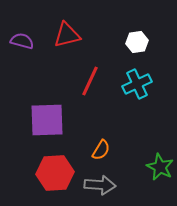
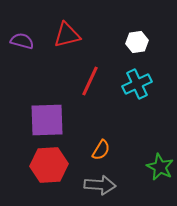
red hexagon: moved 6 px left, 8 px up
